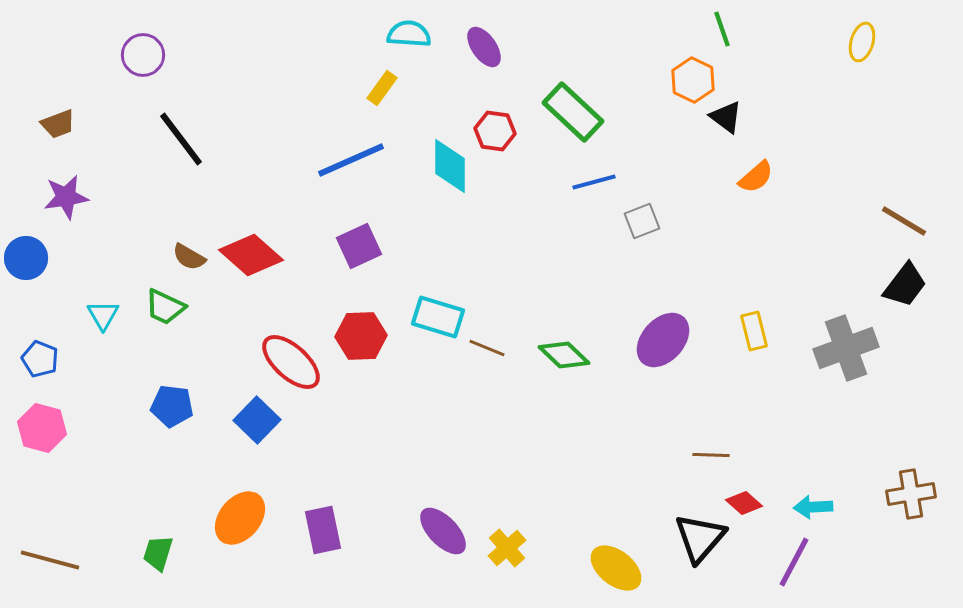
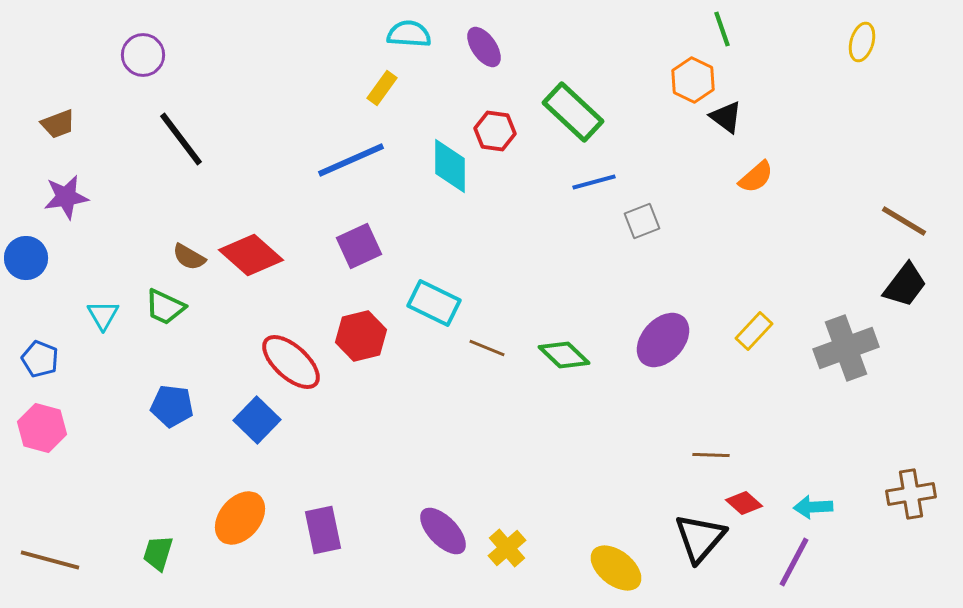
cyan rectangle at (438, 317): moved 4 px left, 14 px up; rotated 9 degrees clockwise
yellow rectangle at (754, 331): rotated 57 degrees clockwise
red hexagon at (361, 336): rotated 12 degrees counterclockwise
